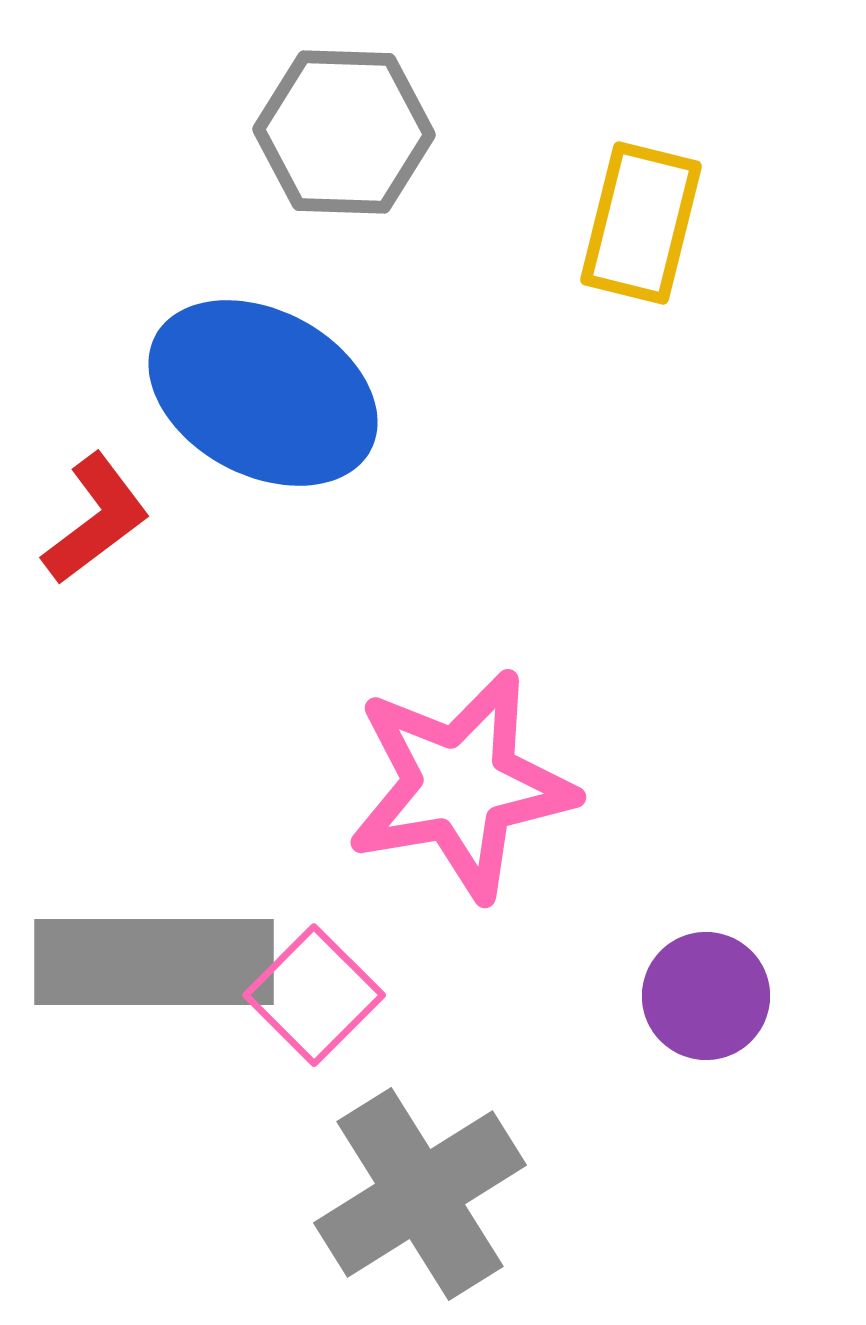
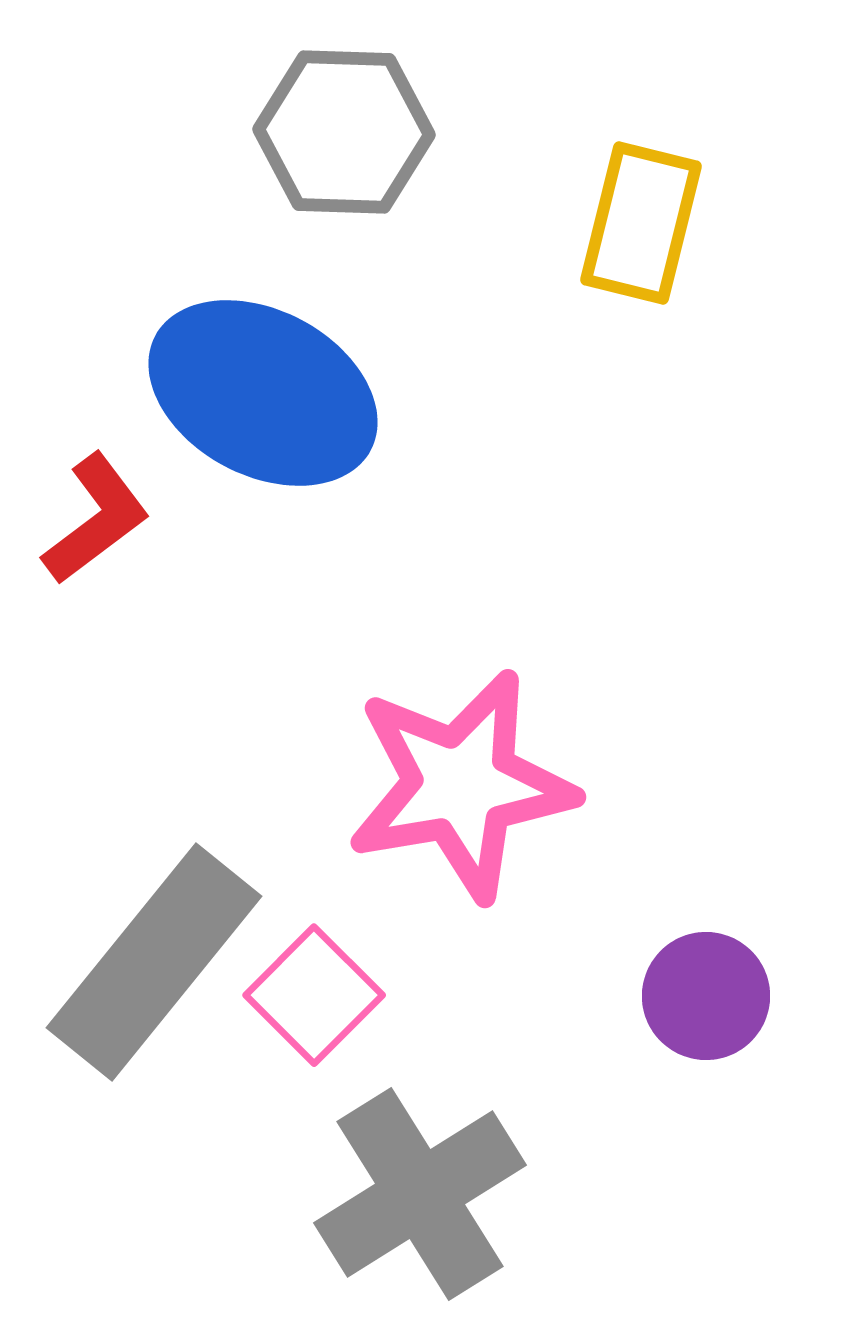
gray rectangle: rotated 51 degrees counterclockwise
